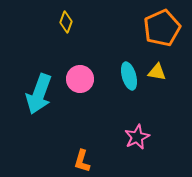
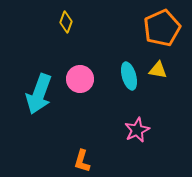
yellow triangle: moved 1 px right, 2 px up
pink star: moved 7 px up
